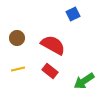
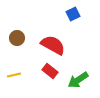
yellow line: moved 4 px left, 6 px down
green arrow: moved 6 px left, 1 px up
